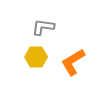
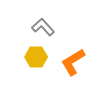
gray L-shape: rotated 40 degrees clockwise
